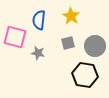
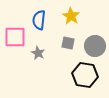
pink square: rotated 15 degrees counterclockwise
gray square: rotated 24 degrees clockwise
gray star: rotated 16 degrees clockwise
